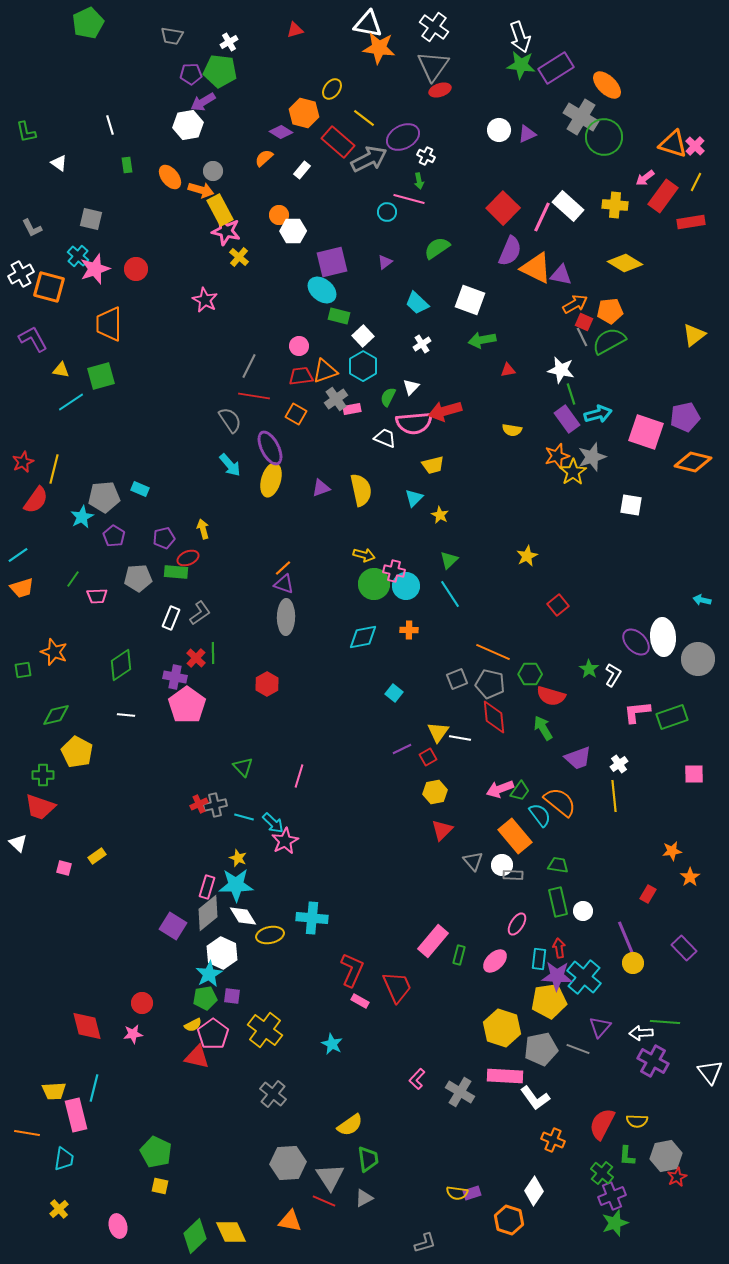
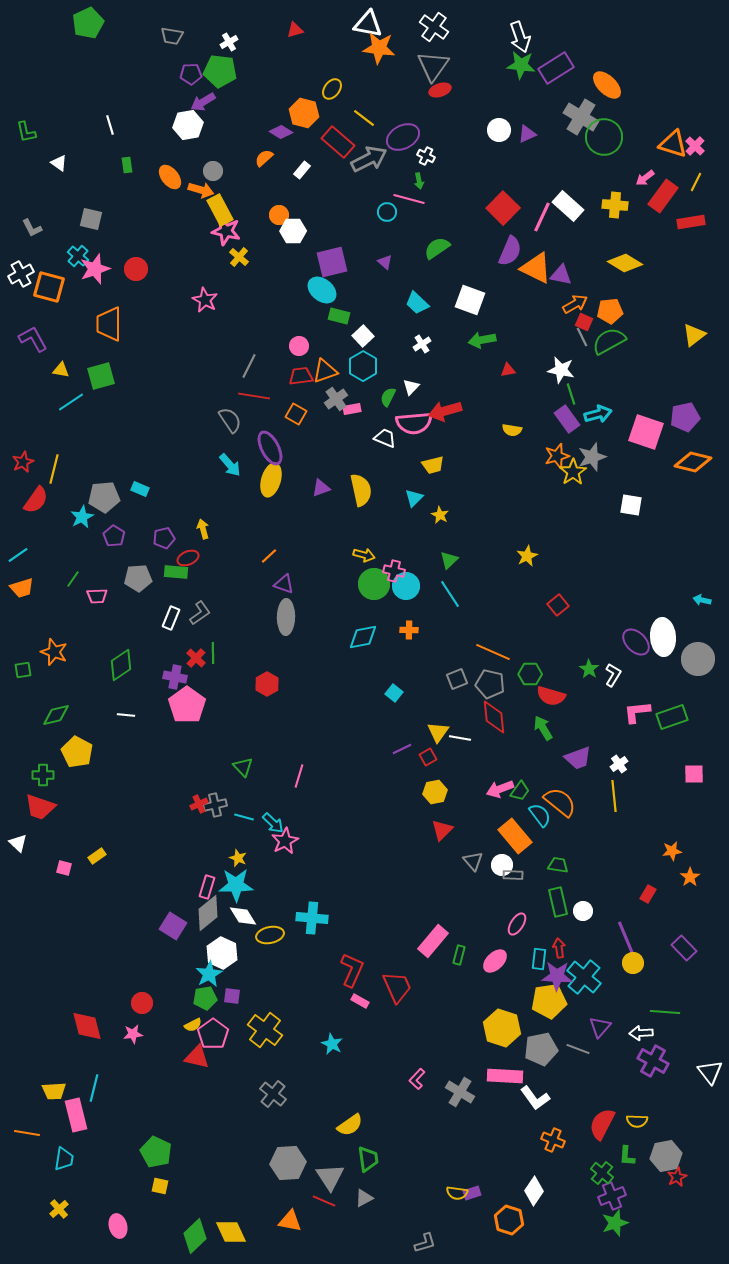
purple triangle at (385, 262): rotated 42 degrees counterclockwise
orange line at (283, 568): moved 14 px left, 12 px up
green line at (665, 1022): moved 10 px up
